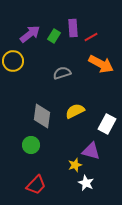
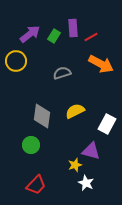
yellow circle: moved 3 px right
